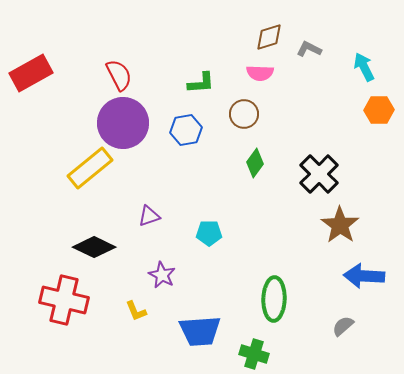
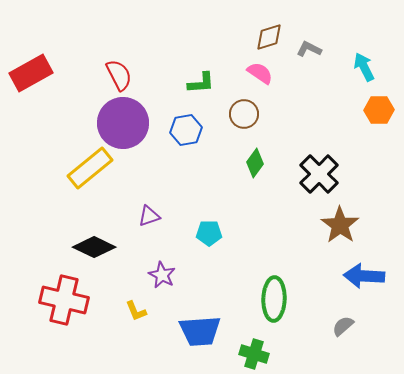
pink semicircle: rotated 148 degrees counterclockwise
